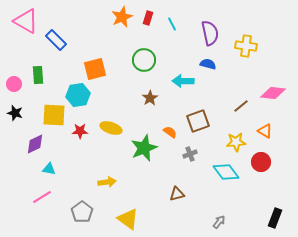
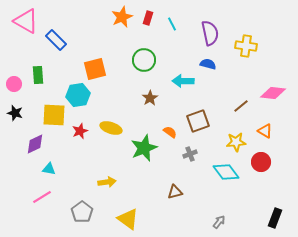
red star: rotated 21 degrees counterclockwise
brown triangle: moved 2 px left, 2 px up
